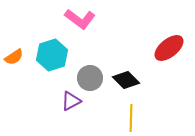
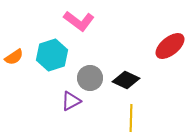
pink L-shape: moved 1 px left, 2 px down
red ellipse: moved 1 px right, 2 px up
black diamond: rotated 20 degrees counterclockwise
